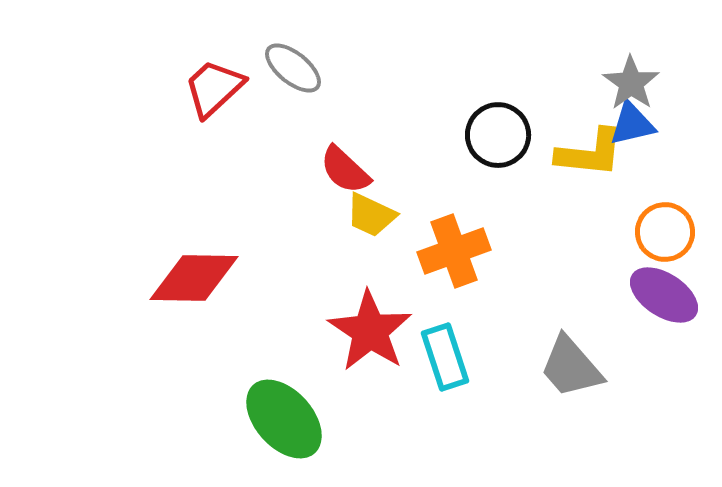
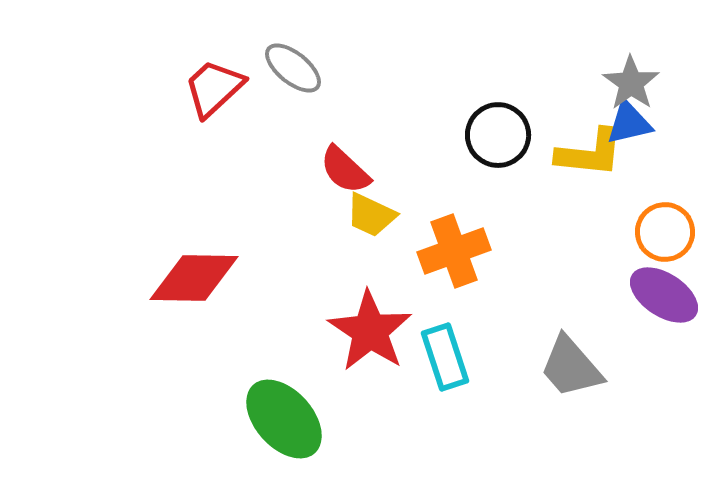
blue triangle: moved 3 px left, 1 px up
